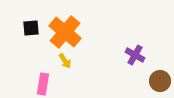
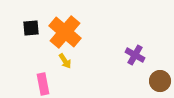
pink rectangle: rotated 20 degrees counterclockwise
